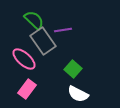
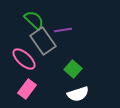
white semicircle: rotated 45 degrees counterclockwise
